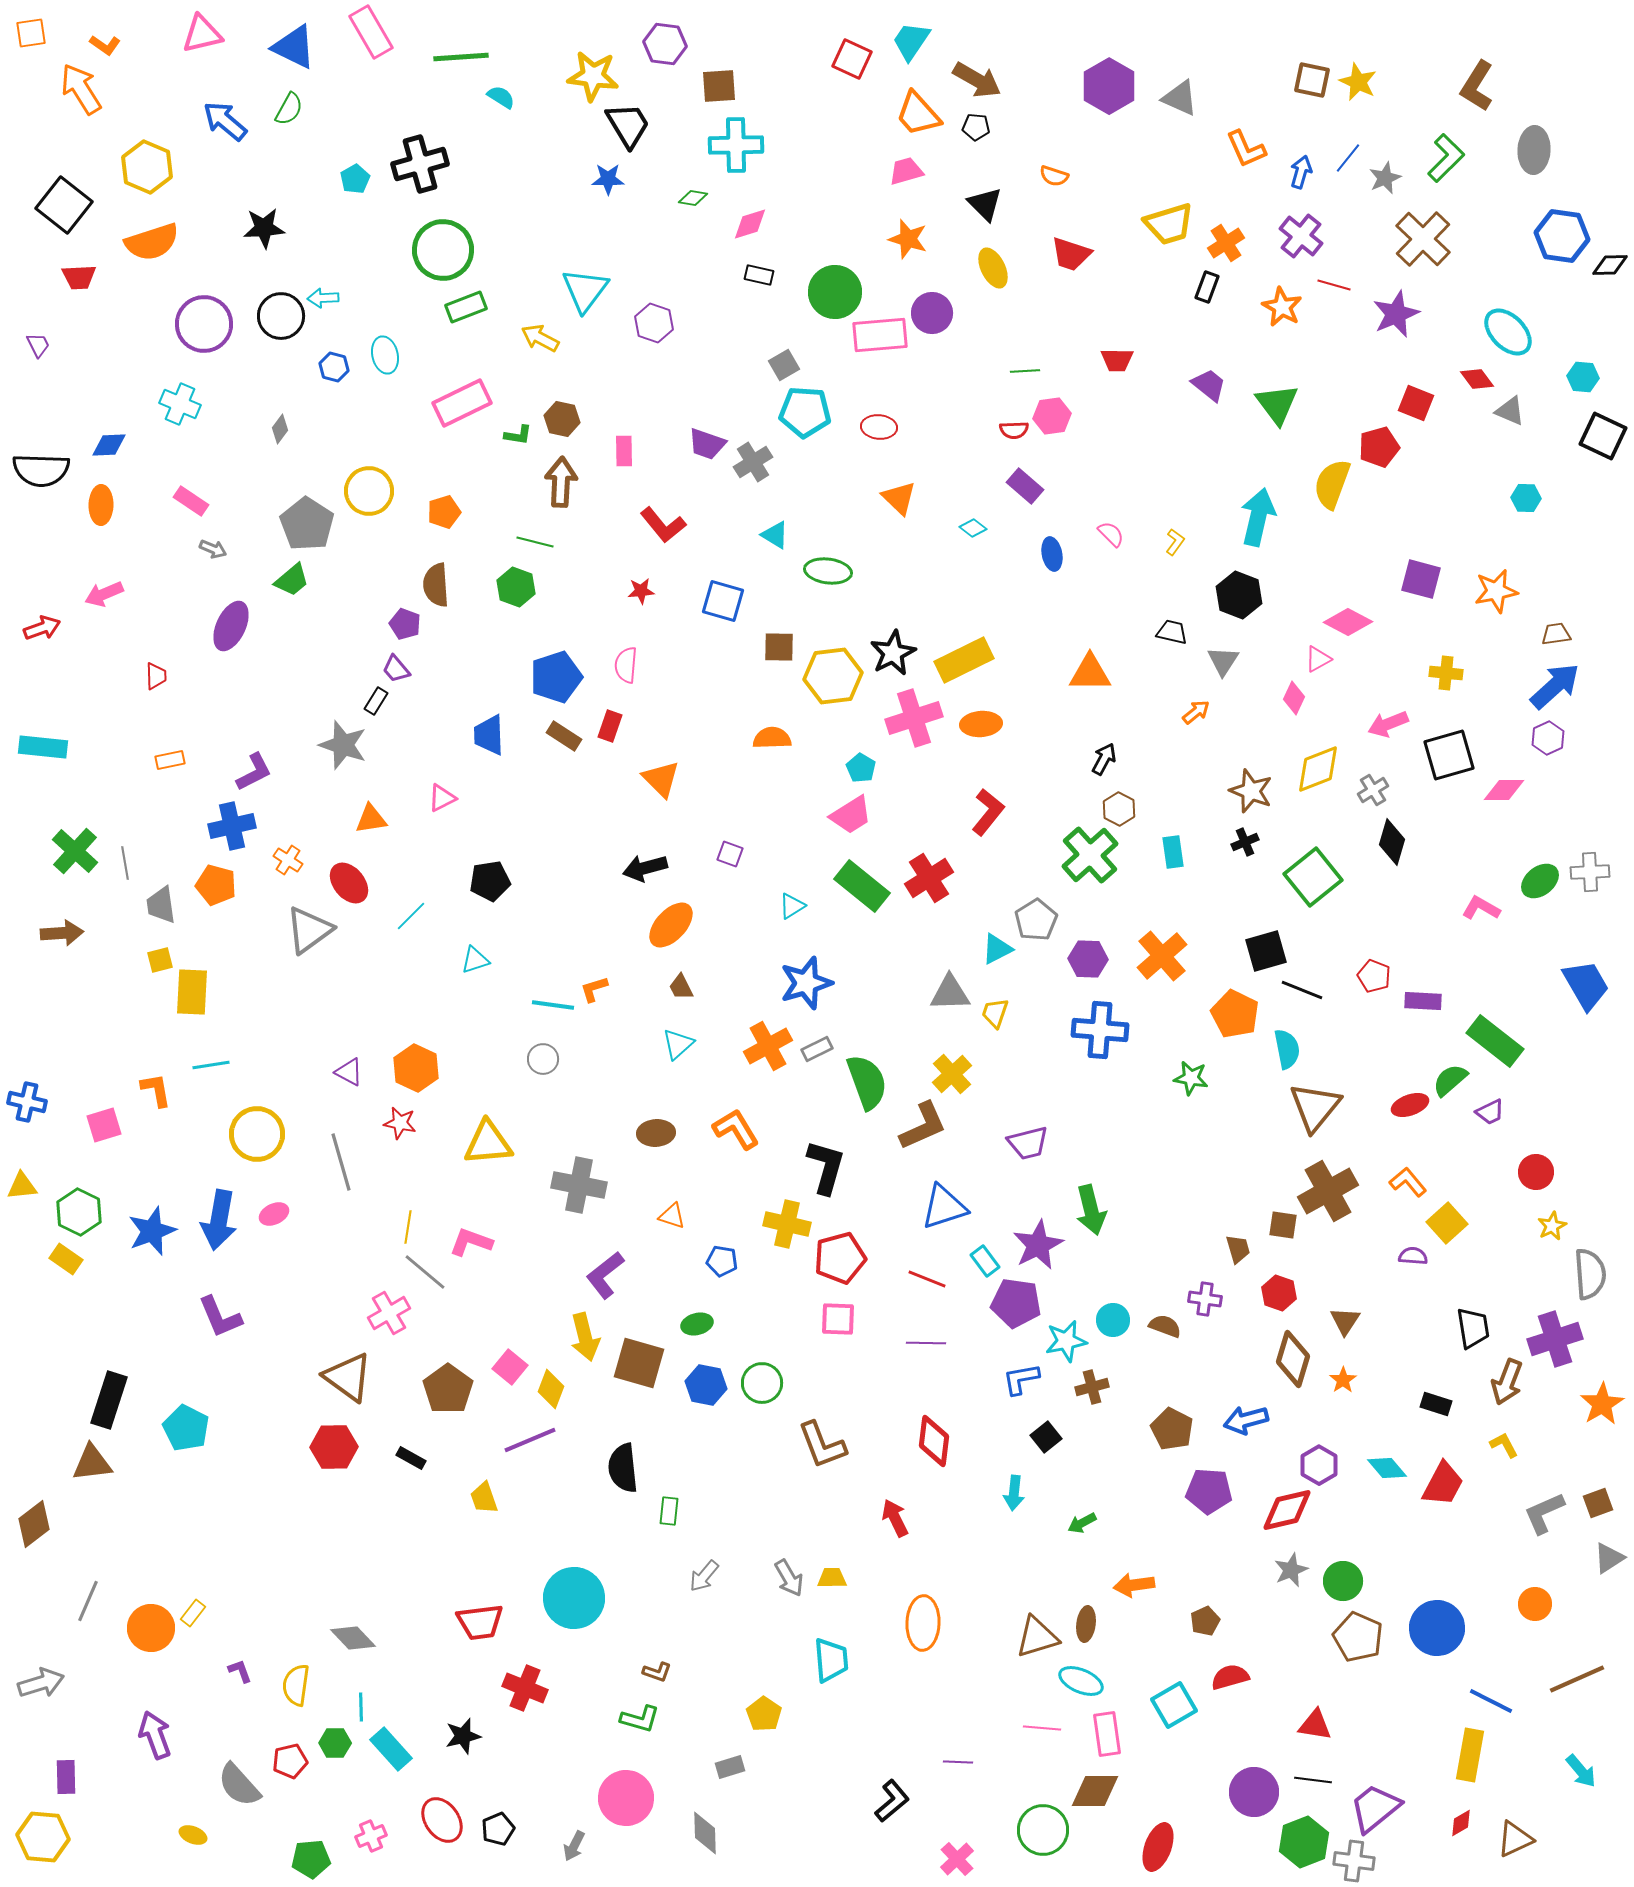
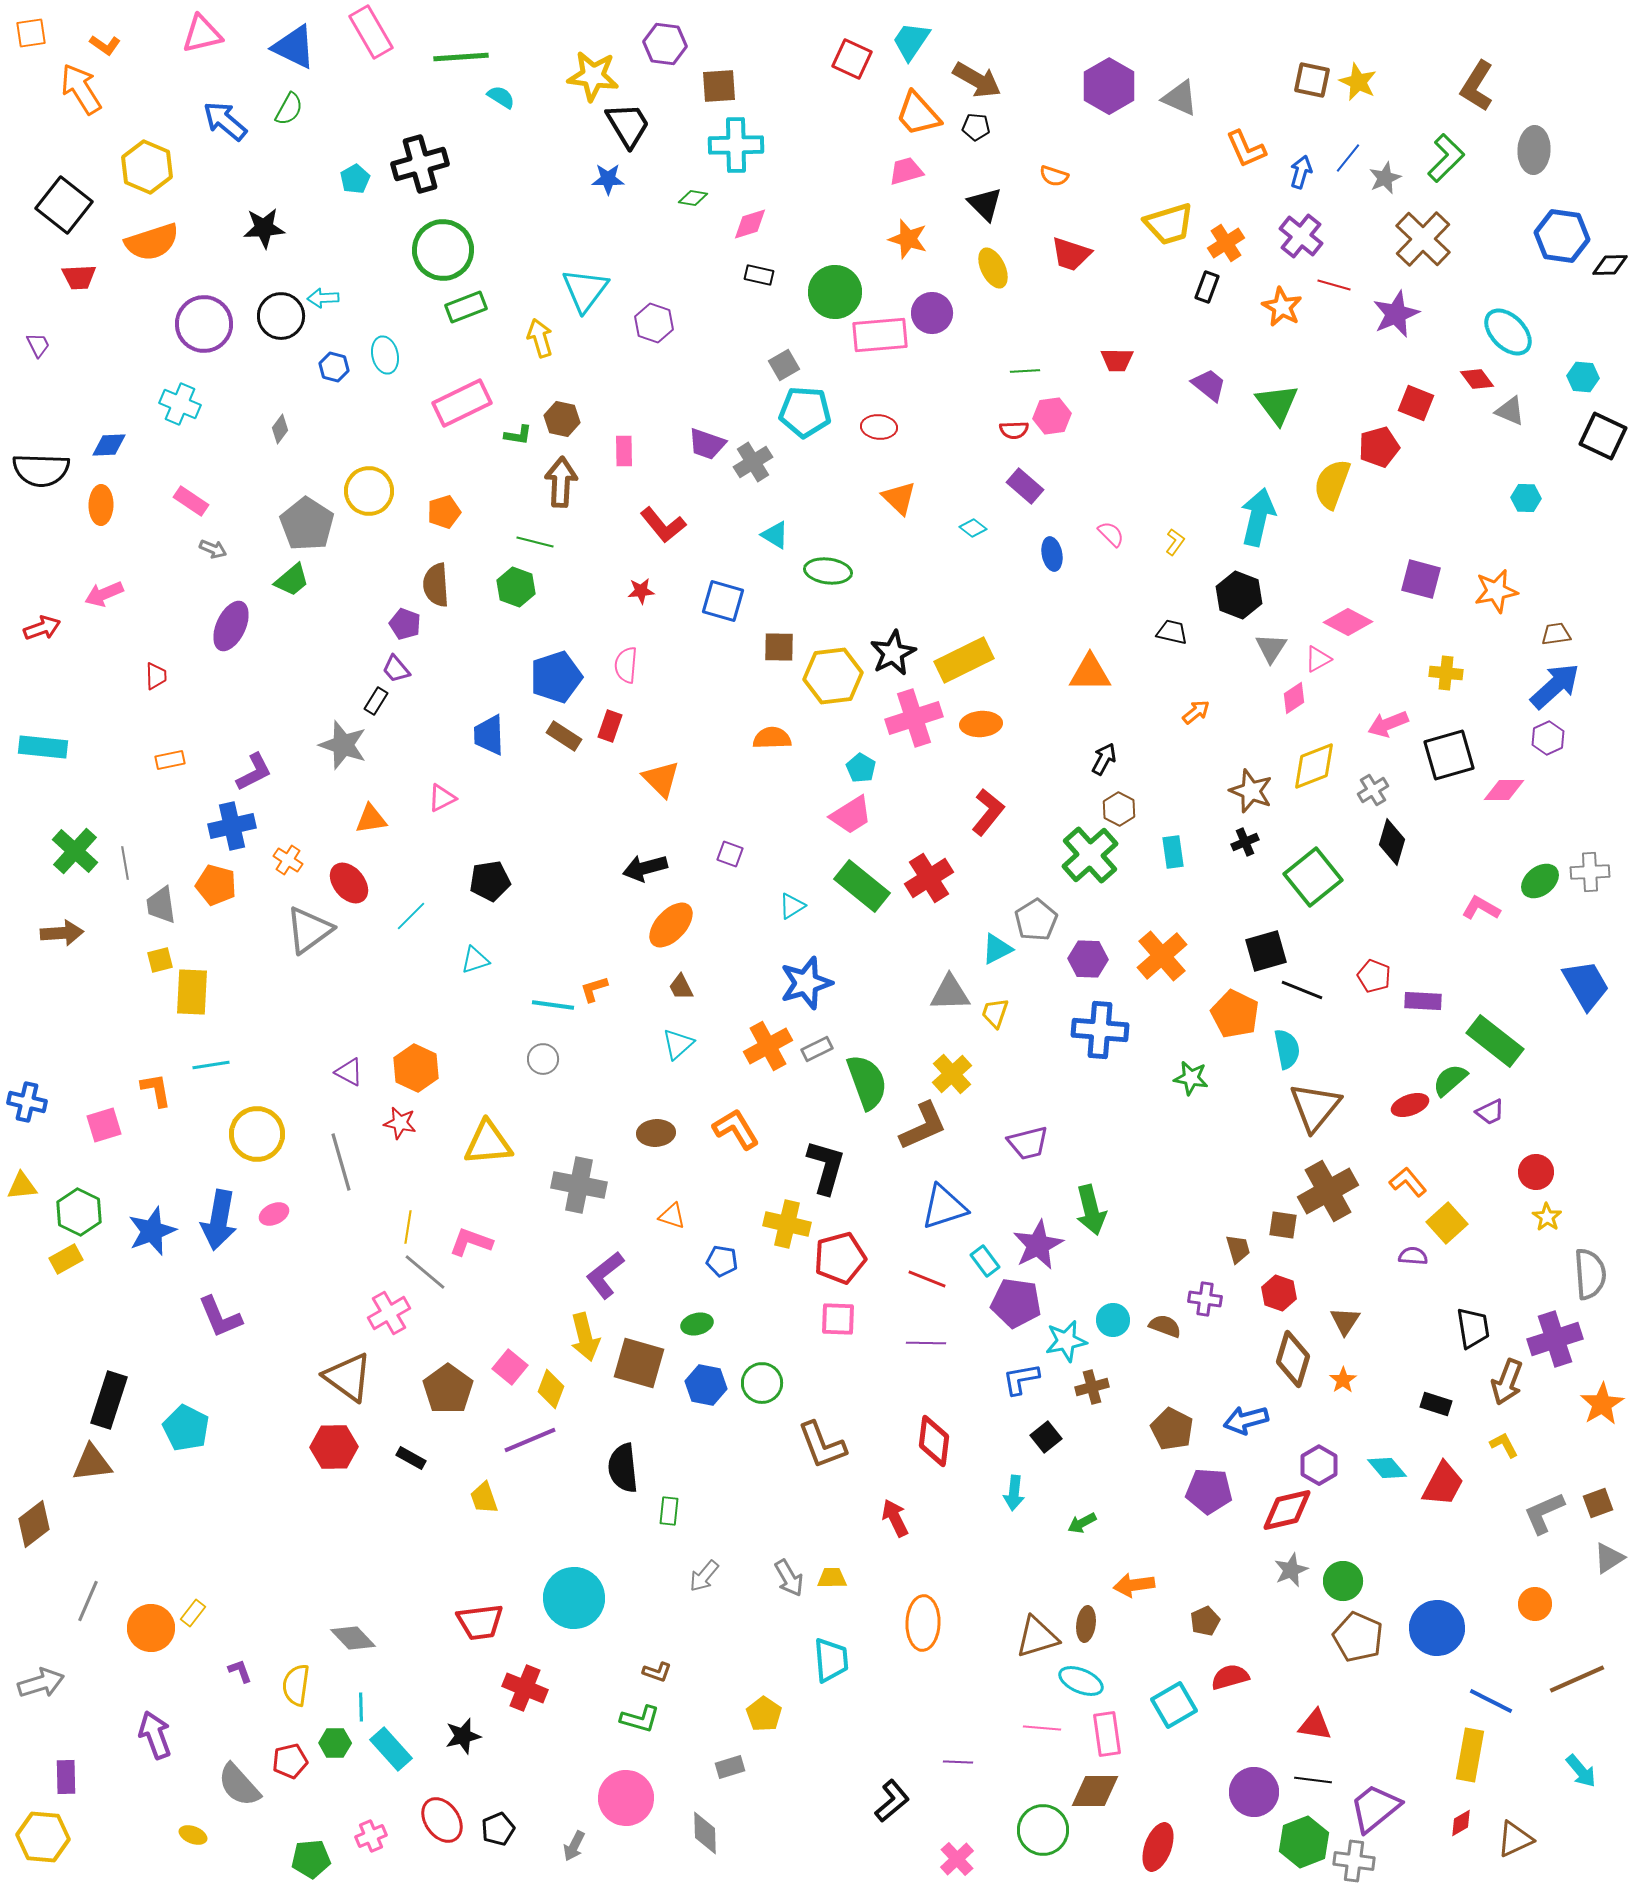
yellow arrow at (540, 338): rotated 45 degrees clockwise
gray triangle at (1223, 661): moved 48 px right, 13 px up
pink diamond at (1294, 698): rotated 32 degrees clockwise
yellow diamond at (1318, 769): moved 4 px left, 3 px up
yellow star at (1552, 1226): moved 5 px left, 9 px up; rotated 12 degrees counterclockwise
yellow rectangle at (66, 1259): rotated 64 degrees counterclockwise
